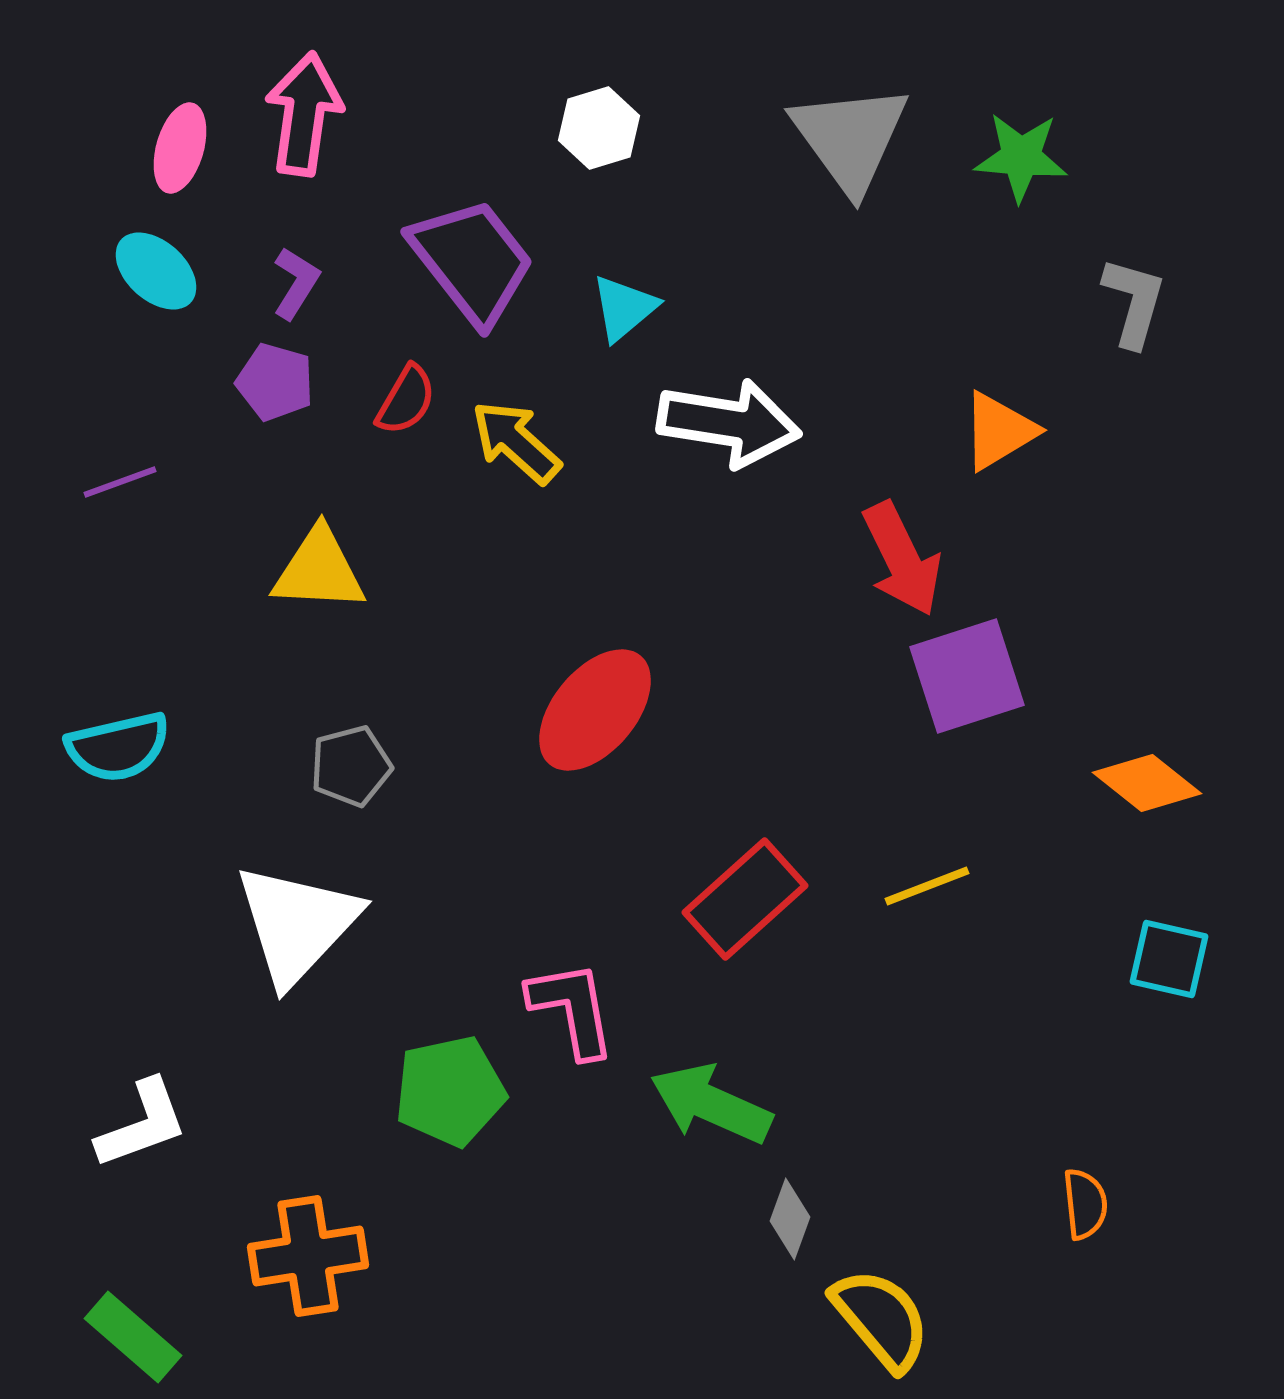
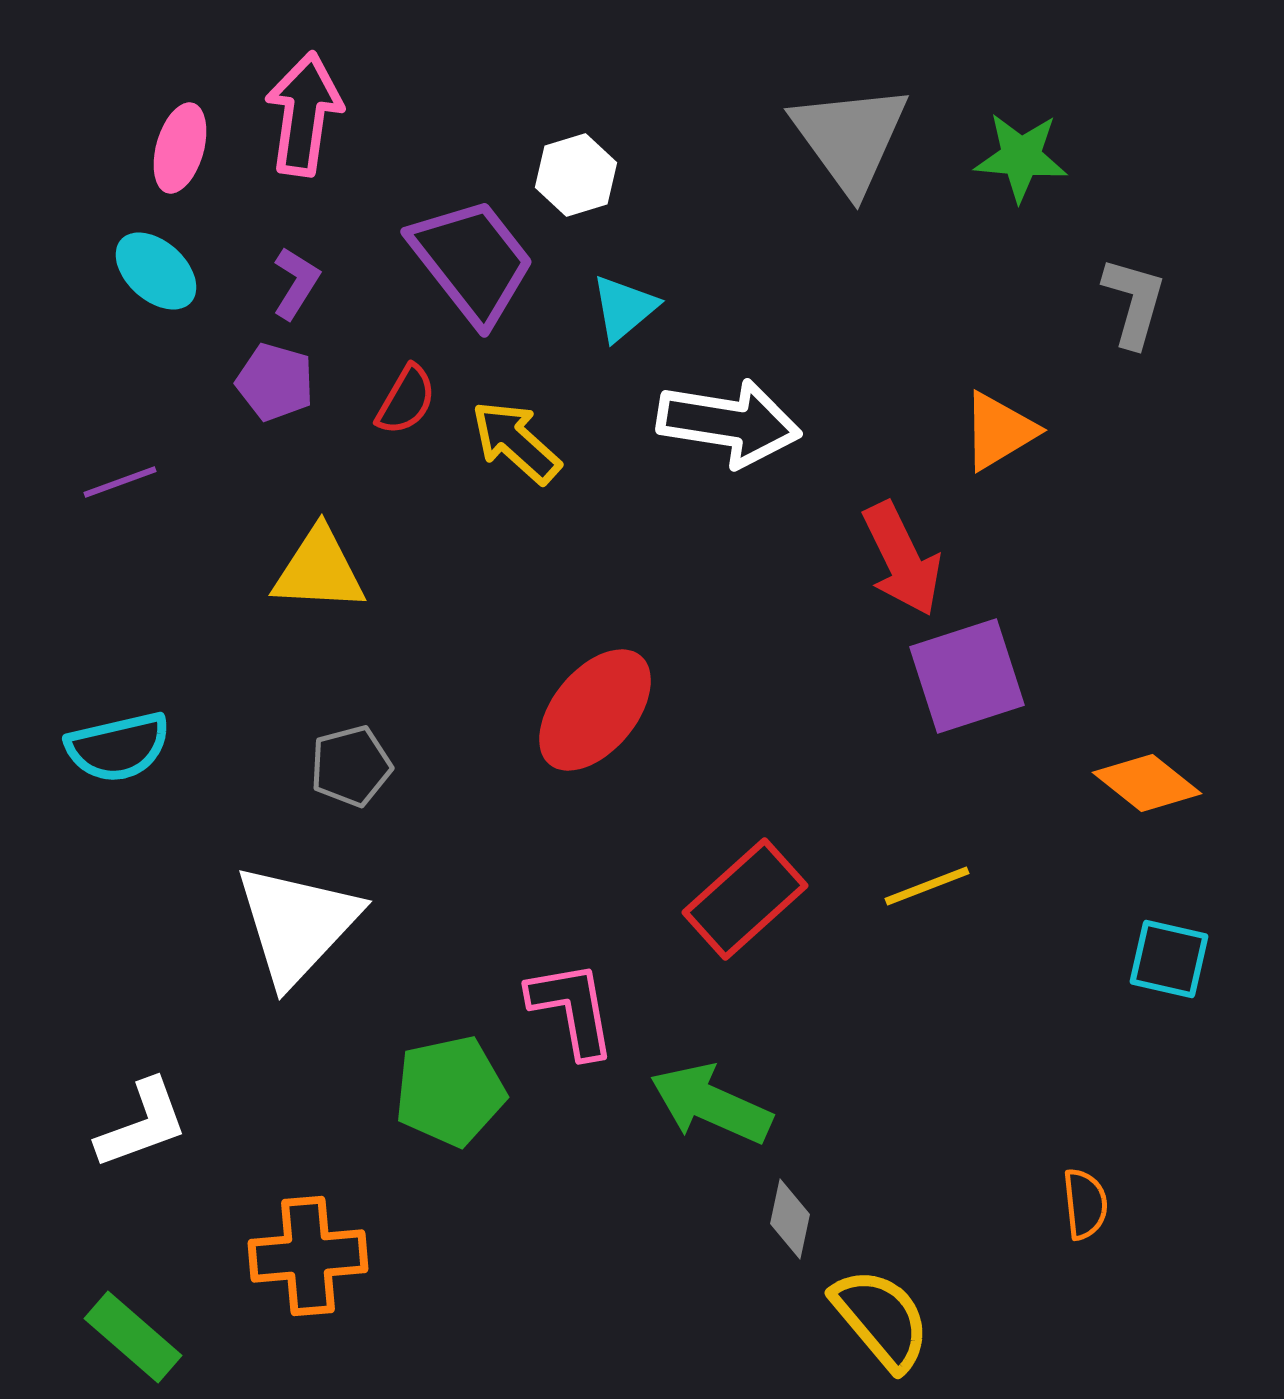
white hexagon: moved 23 px left, 47 px down
gray diamond: rotated 8 degrees counterclockwise
orange cross: rotated 4 degrees clockwise
